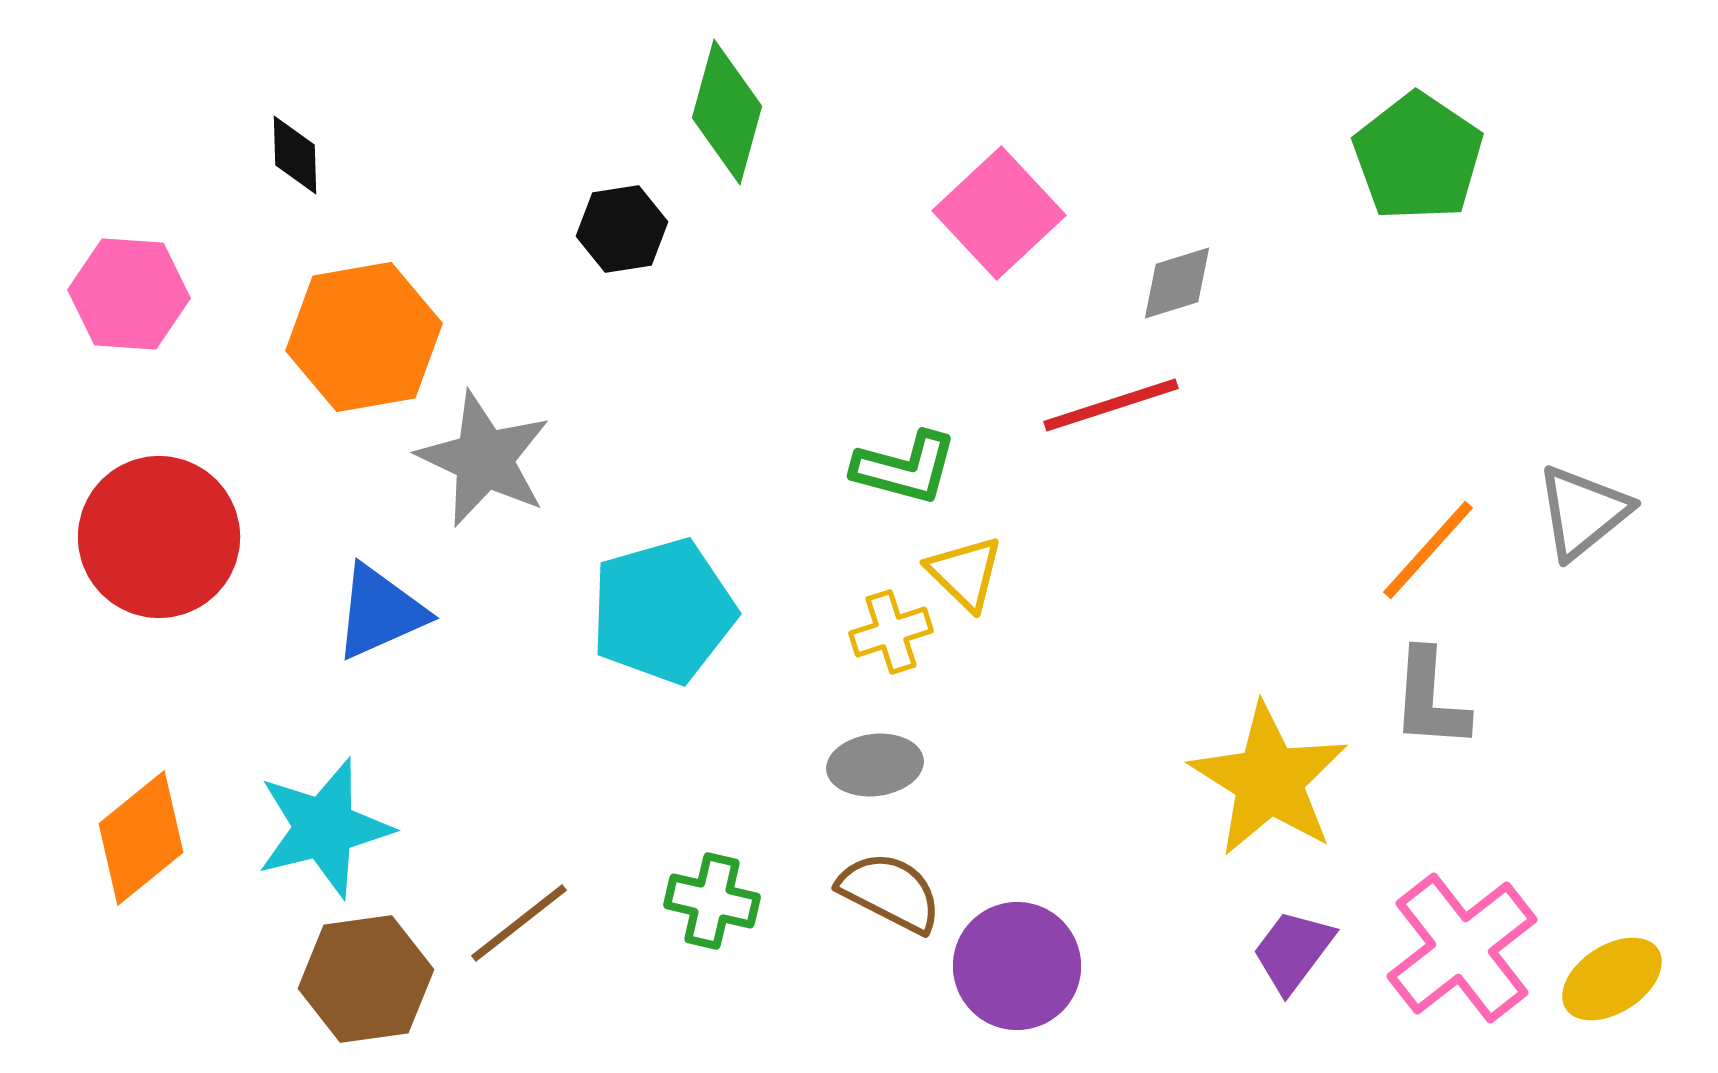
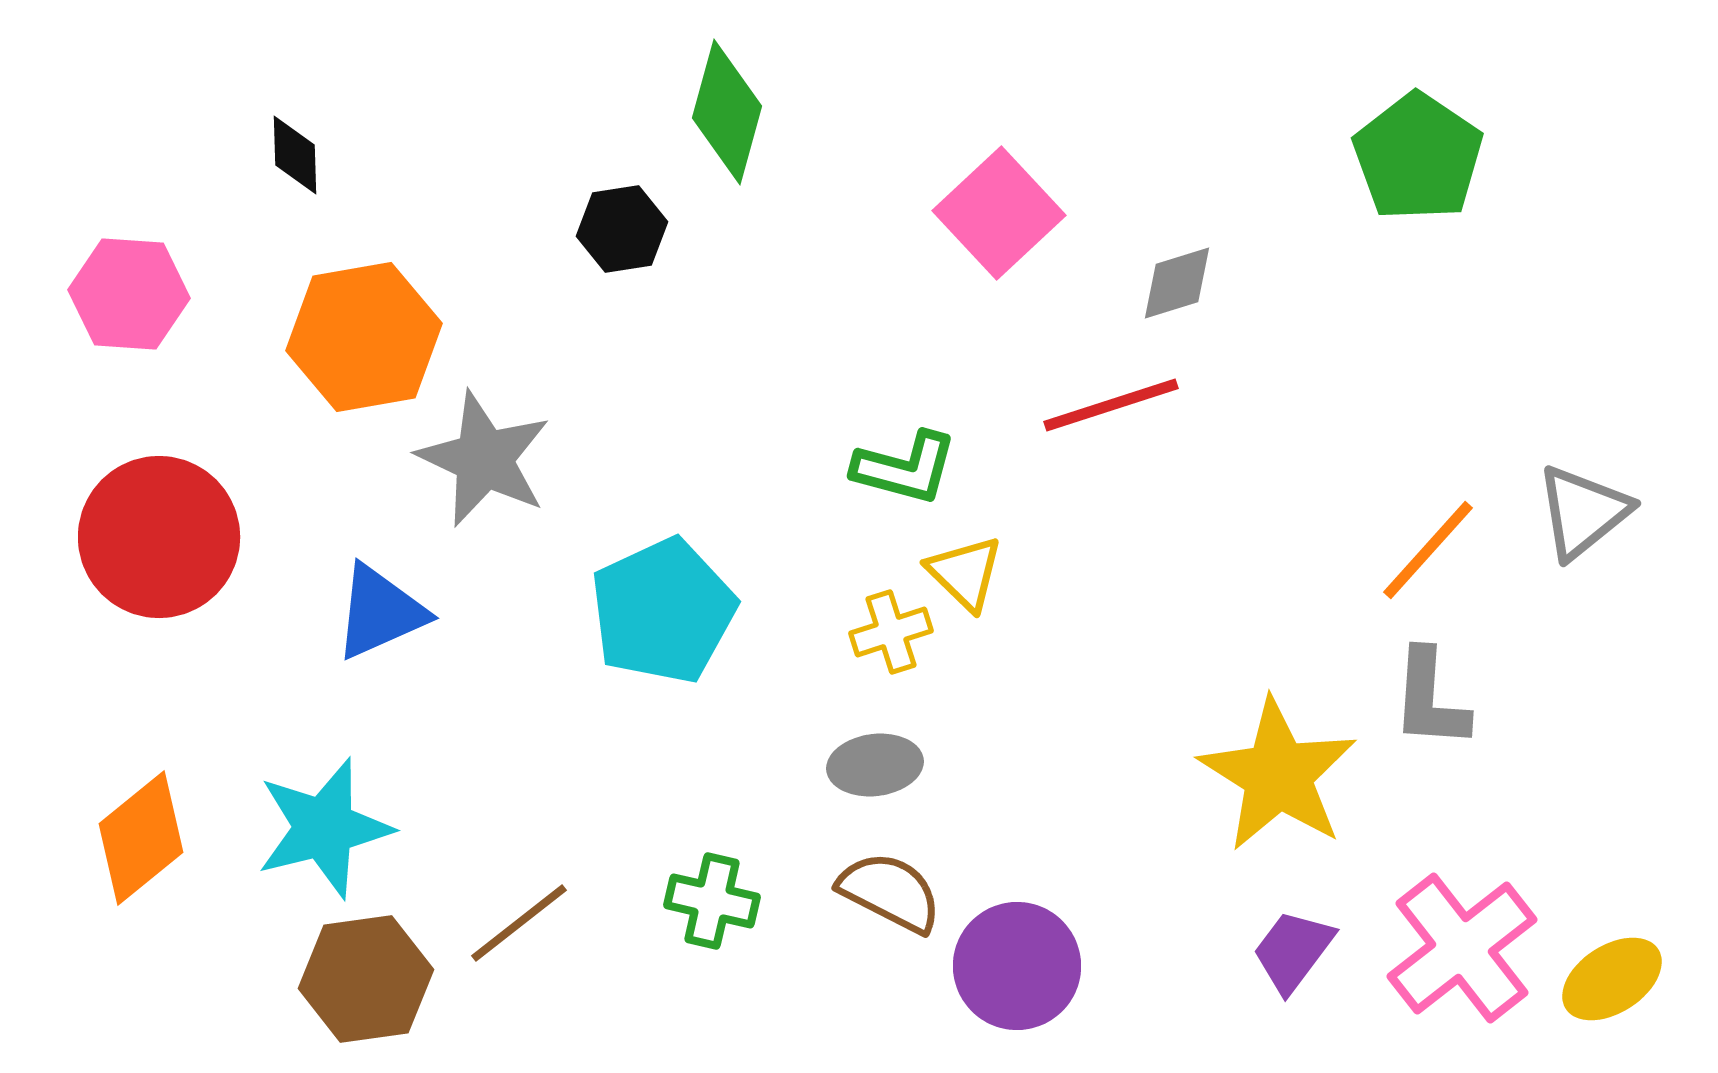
cyan pentagon: rotated 9 degrees counterclockwise
yellow star: moved 9 px right, 5 px up
